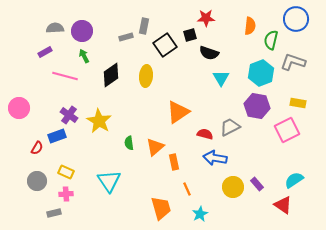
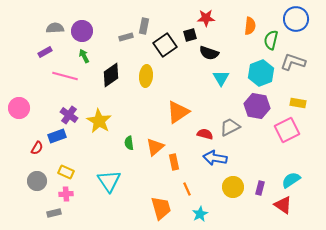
cyan semicircle at (294, 180): moved 3 px left
purple rectangle at (257, 184): moved 3 px right, 4 px down; rotated 56 degrees clockwise
